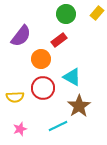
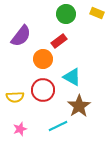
yellow rectangle: rotated 72 degrees clockwise
red rectangle: moved 1 px down
orange circle: moved 2 px right
red circle: moved 2 px down
